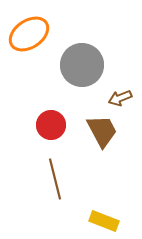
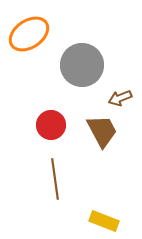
brown line: rotated 6 degrees clockwise
